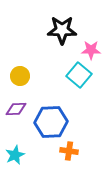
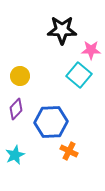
purple diamond: rotated 45 degrees counterclockwise
orange cross: rotated 18 degrees clockwise
